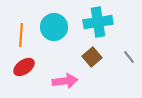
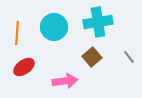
orange line: moved 4 px left, 2 px up
